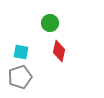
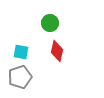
red diamond: moved 2 px left
